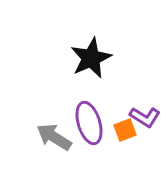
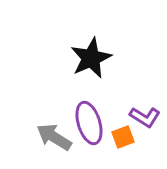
orange square: moved 2 px left, 7 px down
